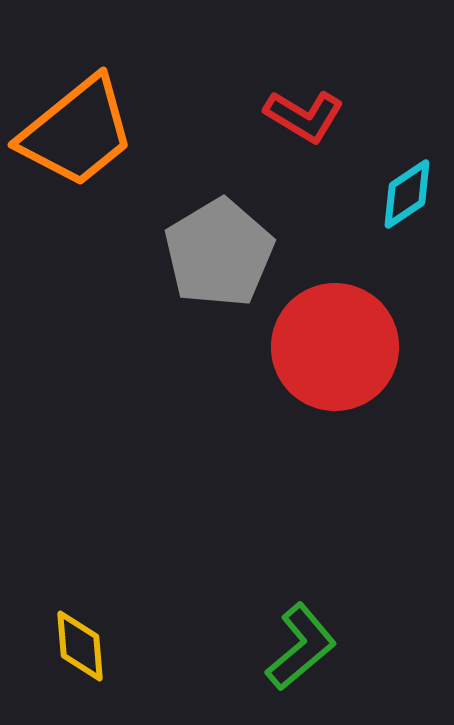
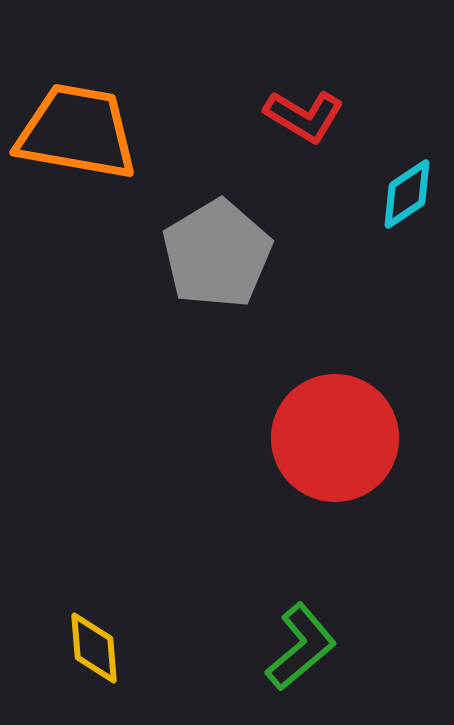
orange trapezoid: rotated 131 degrees counterclockwise
gray pentagon: moved 2 px left, 1 px down
red circle: moved 91 px down
yellow diamond: moved 14 px right, 2 px down
